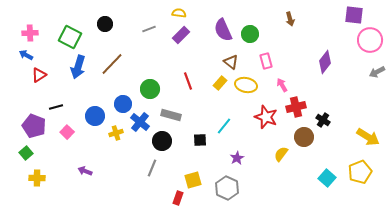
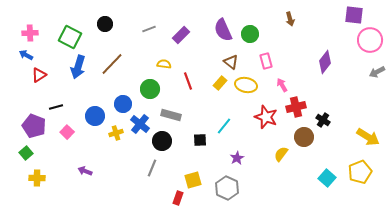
yellow semicircle at (179, 13): moved 15 px left, 51 px down
blue cross at (140, 122): moved 2 px down
